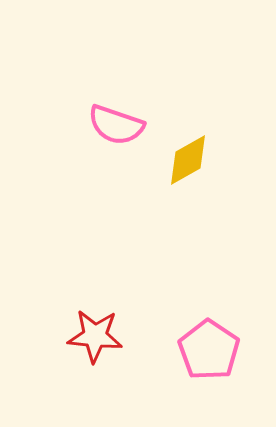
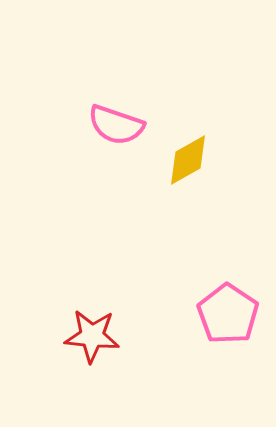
red star: moved 3 px left
pink pentagon: moved 19 px right, 36 px up
